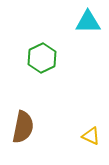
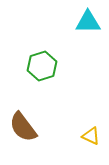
green hexagon: moved 8 px down; rotated 8 degrees clockwise
brown semicircle: rotated 132 degrees clockwise
